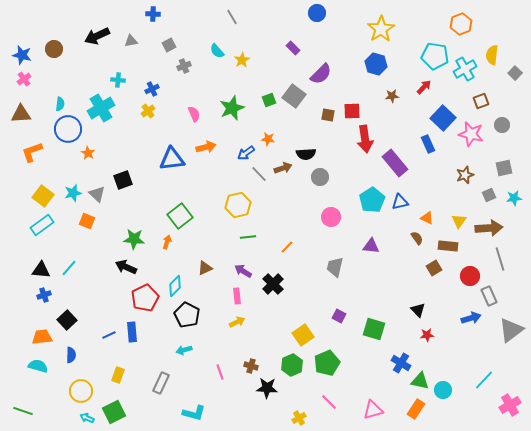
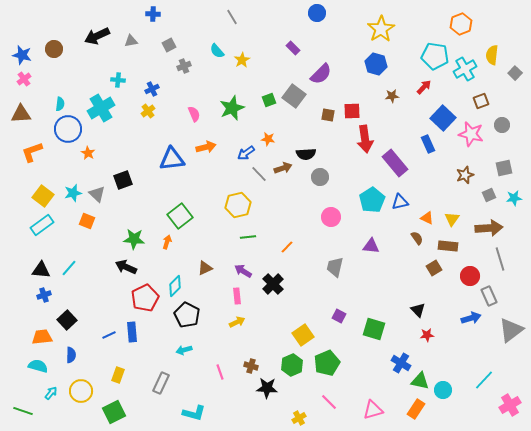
yellow triangle at (459, 221): moved 7 px left, 2 px up
cyan arrow at (87, 418): moved 36 px left, 25 px up; rotated 104 degrees clockwise
